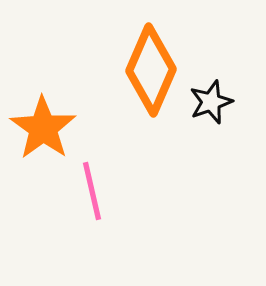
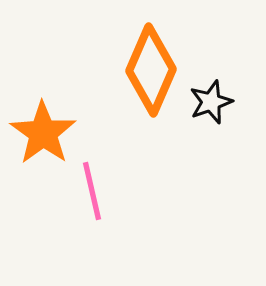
orange star: moved 5 px down
